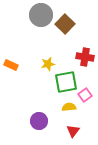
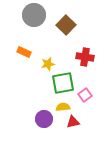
gray circle: moved 7 px left
brown square: moved 1 px right, 1 px down
orange rectangle: moved 13 px right, 13 px up
green square: moved 3 px left, 1 px down
yellow semicircle: moved 6 px left
purple circle: moved 5 px right, 2 px up
red triangle: moved 9 px up; rotated 40 degrees clockwise
